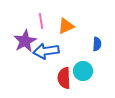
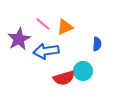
pink line: moved 2 px right, 3 px down; rotated 42 degrees counterclockwise
orange triangle: moved 1 px left, 1 px down
purple star: moved 6 px left, 2 px up
red semicircle: rotated 105 degrees counterclockwise
